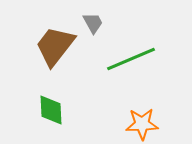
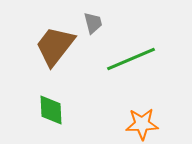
gray trapezoid: rotated 15 degrees clockwise
